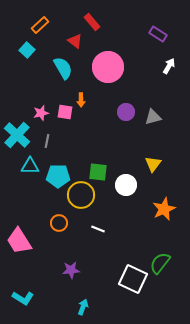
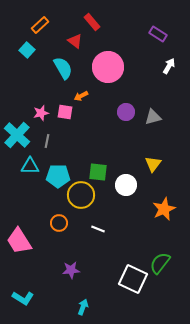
orange arrow: moved 4 px up; rotated 64 degrees clockwise
